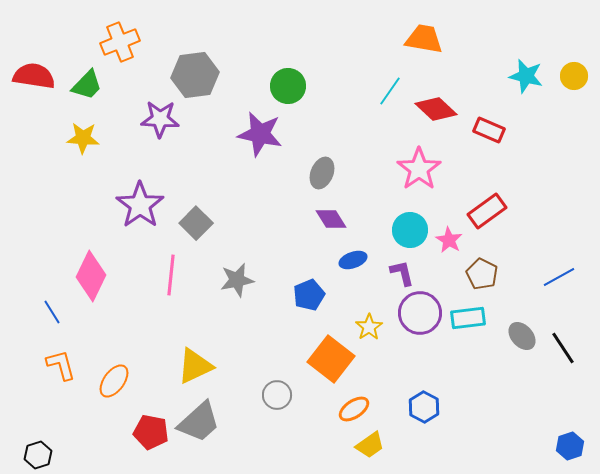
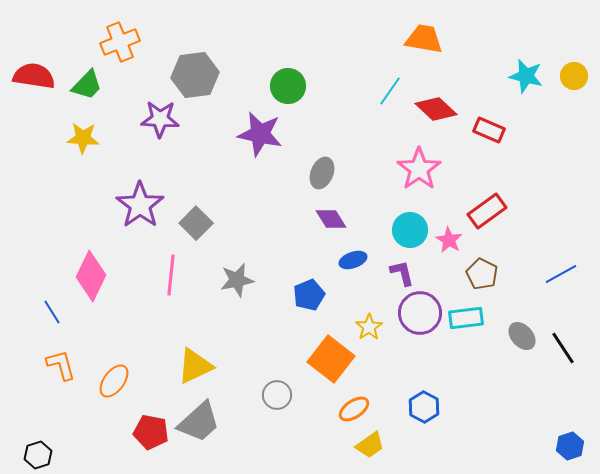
blue line at (559, 277): moved 2 px right, 3 px up
cyan rectangle at (468, 318): moved 2 px left
